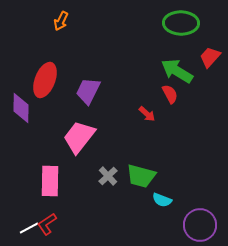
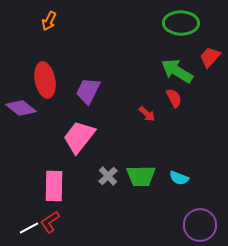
orange arrow: moved 12 px left
red ellipse: rotated 32 degrees counterclockwise
red semicircle: moved 4 px right, 4 px down
purple diamond: rotated 52 degrees counterclockwise
green trapezoid: rotated 16 degrees counterclockwise
pink rectangle: moved 4 px right, 5 px down
cyan semicircle: moved 17 px right, 22 px up
red L-shape: moved 3 px right, 2 px up
